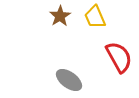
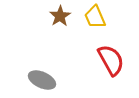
red semicircle: moved 8 px left, 3 px down
gray ellipse: moved 27 px left; rotated 12 degrees counterclockwise
